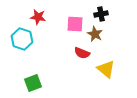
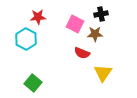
red star: rotated 14 degrees counterclockwise
pink square: rotated 24 degrees clockwise
brown star: rotated 28 degrees counterclockwise
cyan hexagon: moved 4 px right; rotated 10 degrees clockwise
yellow triangle: moved 3 px left, 4 px down; rotated 24 degrees clockwise
green square: rotated 30 degrees counterclockwise
